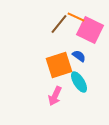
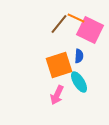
orange line: moved 1 px down
blue semicircle: rotated 56 degrees clockwise
pink arrow: moved 2 px right, 1 px up
